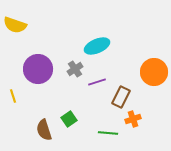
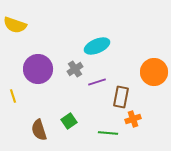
brown rectangle: rotated 15 degrees counterclockwise
green square: moved 2 px down
brown semicircle: moved 5 px left
